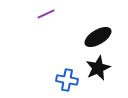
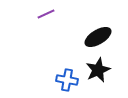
black star: moved 2 px down
